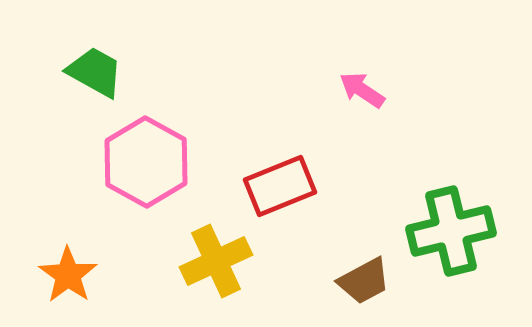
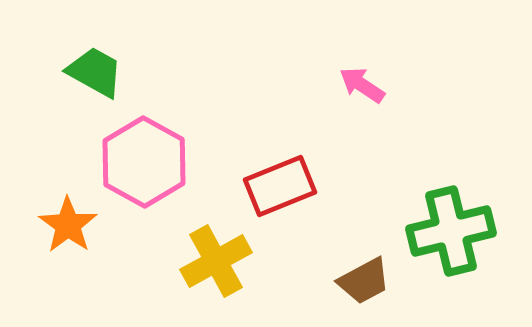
pink arrow: moved 5 px up
pink hexagon: moved 2 px left
yellow cross: rotated 4 degrees counterclockwise
orange star: moved 50 px up
